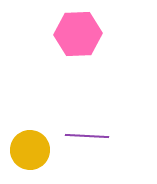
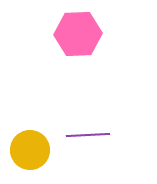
purple line: moved 1 px right, 1 px up; rotated 6 degrees counterclockwise
